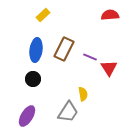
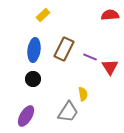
blue ellipse: moved 2 px left
red triangle: moved 1 px right, 1 px up
purple ellipse: moved 1 px left
